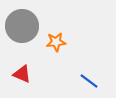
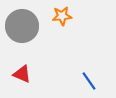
orange star: moved 6 px right, 26 px up
blue line: rotated 18 degrees clockwise
